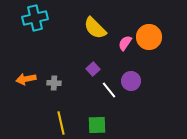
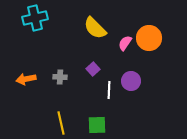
orange circle: moved 1 px down
gray cross: moved 6 px right, 6 px up
white line: rotated 42 degrees clockwise
